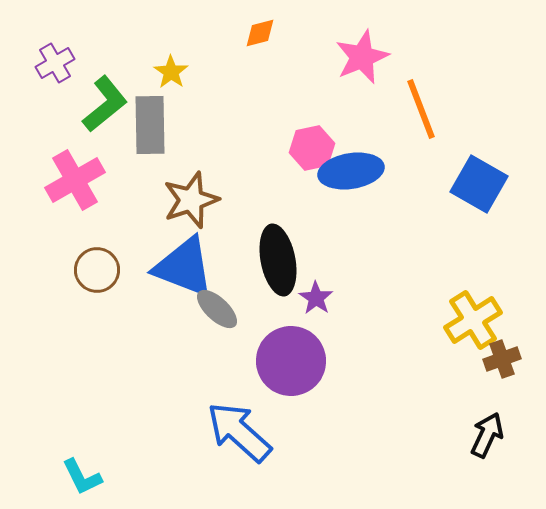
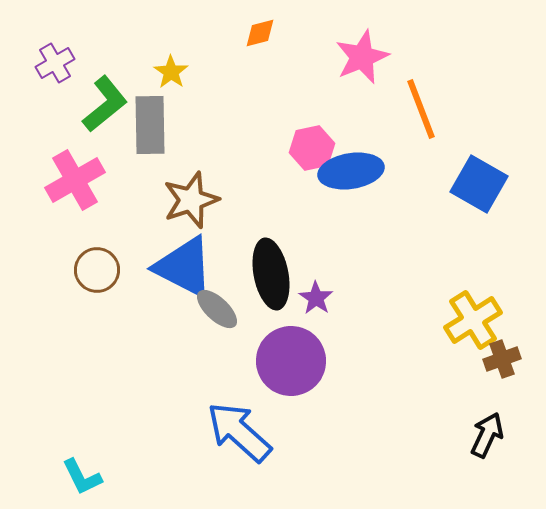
black ellipse: moved 7 px left, 14 px down
blue triangle: rotated 6 degrees clockwise
